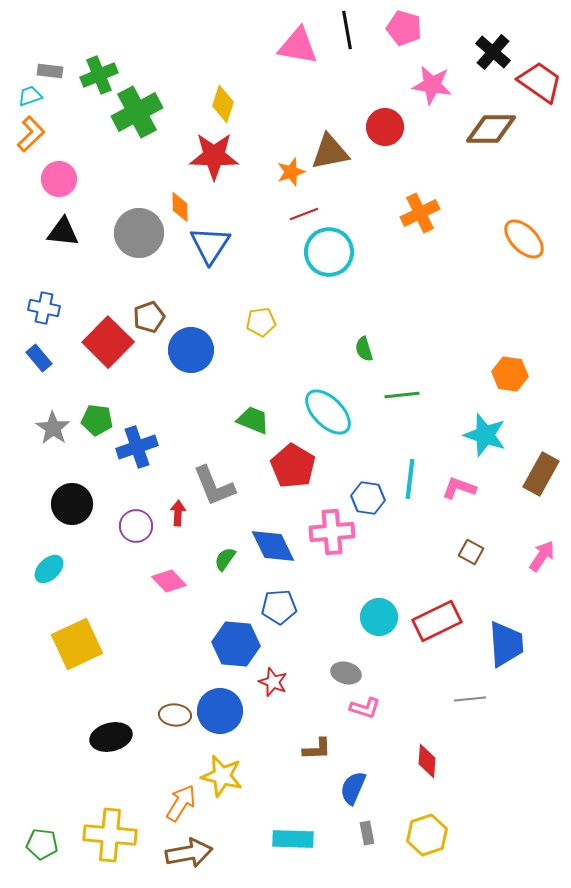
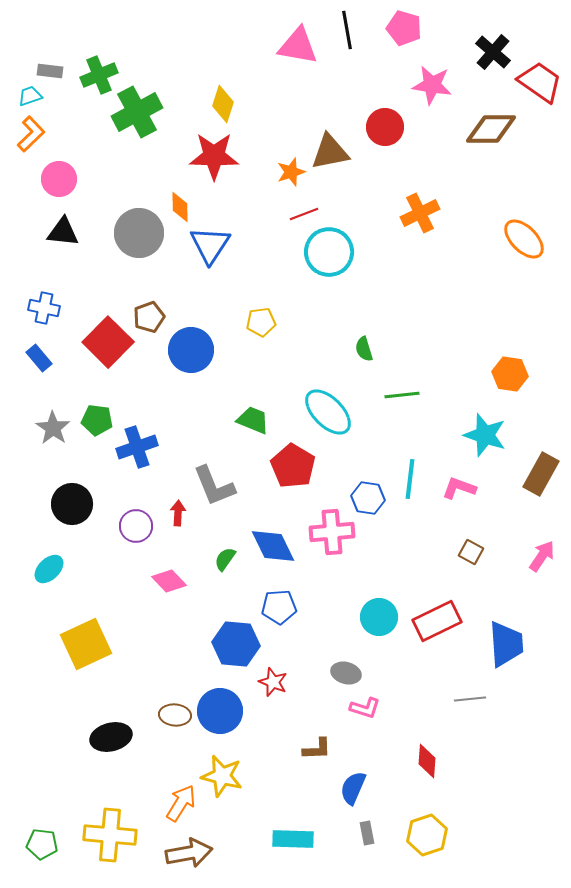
yellow square at (77, 644): moved 9 px right
